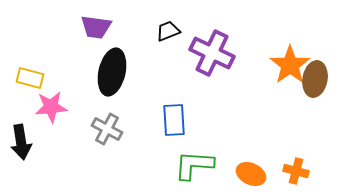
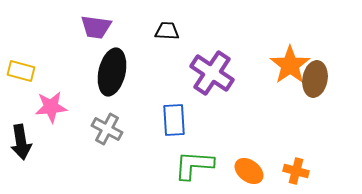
black trapezoid: moved 1 px left; rotated 25 degrees clockwise
purple cross: moved 20 px down; rotated 9 degrees clockwise
yellow rectangle: moved 9 px left, 7 px up
orange ellipse: moved 2 px left, 3 px up; rotated 12 degrees clockwise
